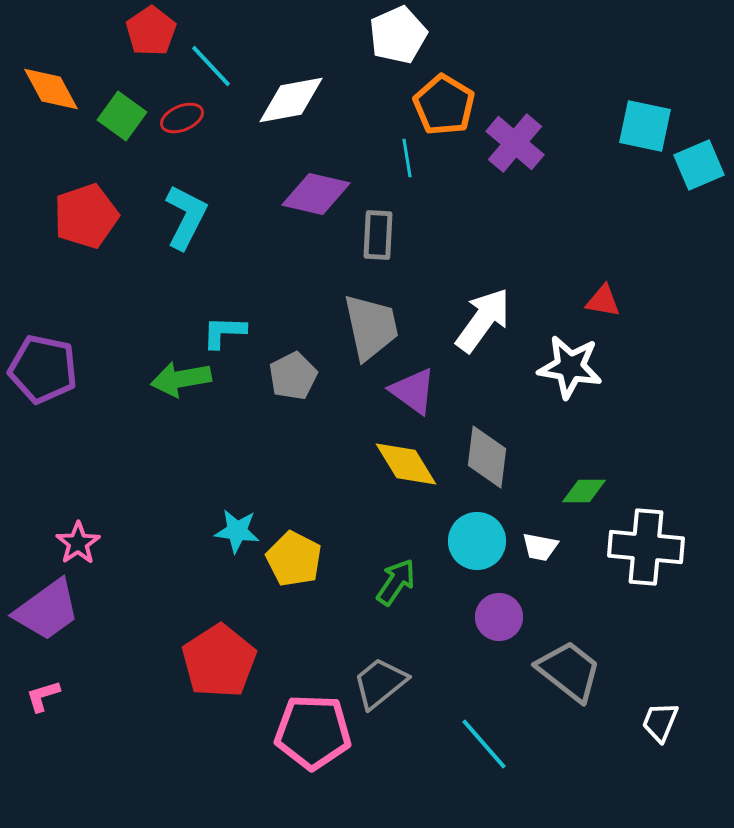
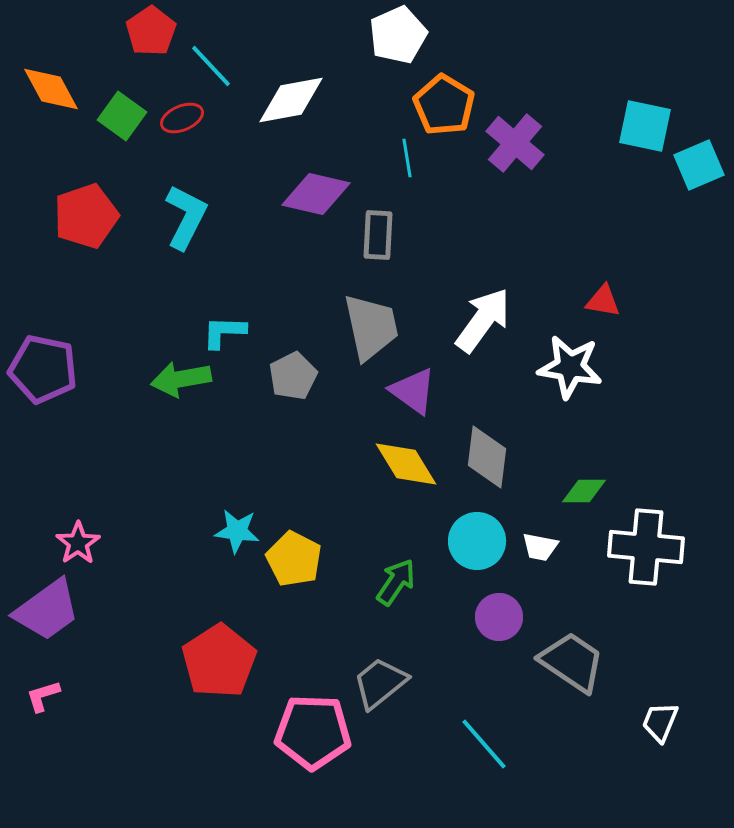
gray trapezoid at (569, 671): moved 3 px right, 9 px up; rotated 4 degrees counterclockwise
